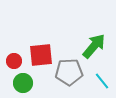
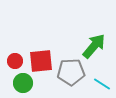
red square: moved 6 px down
red circle: moved 1 px right
gray pentagon: moved 2 px right
cyan line: moved 3 px down; rotated 18 degrees counterclockwise
